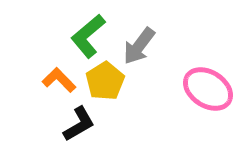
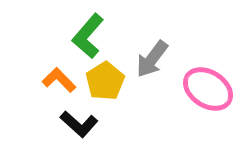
green L-shape: rotated 9 degrees counterclockwise
gray arrow: moved 13 px right, 13 px down
black L-shape: rotated 72 degrees clockwise
